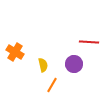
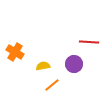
yellow semicircle: moved 1 px down; rotated 88 degrees counterclockwise
orange line: rotated 21 degrees clockwise
